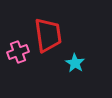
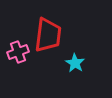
red trapezoid: rotated 15 degrees clockwise
